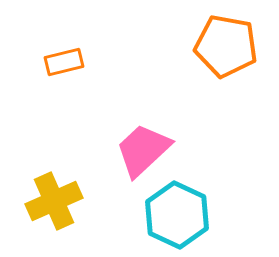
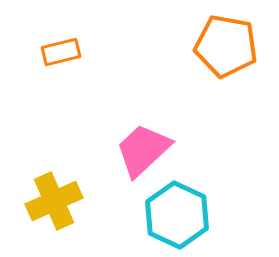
orange rectangle: moved 3 px left, 10 px up
